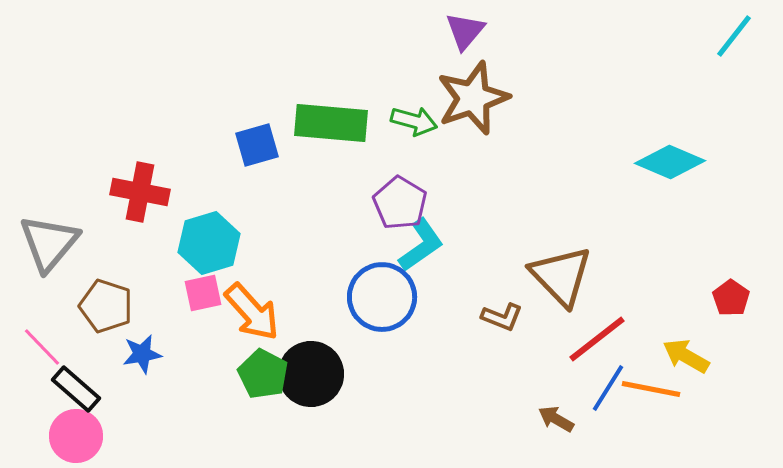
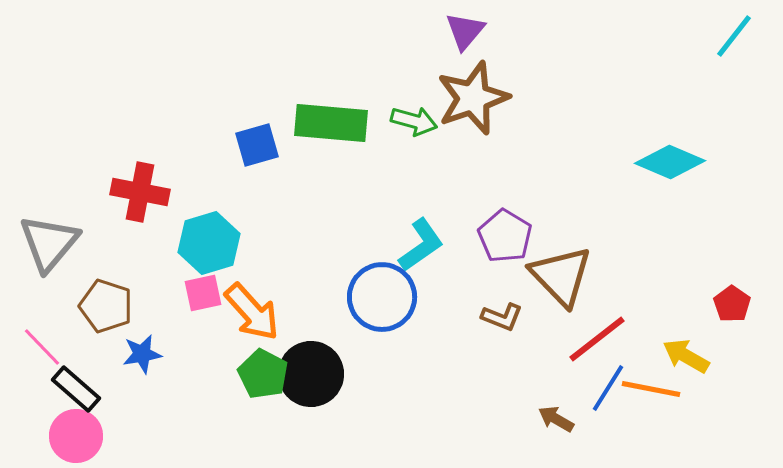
purple pentagon: moved 105 px right, 33 px down
red pentagon: moved 1 px right, 6 px down
